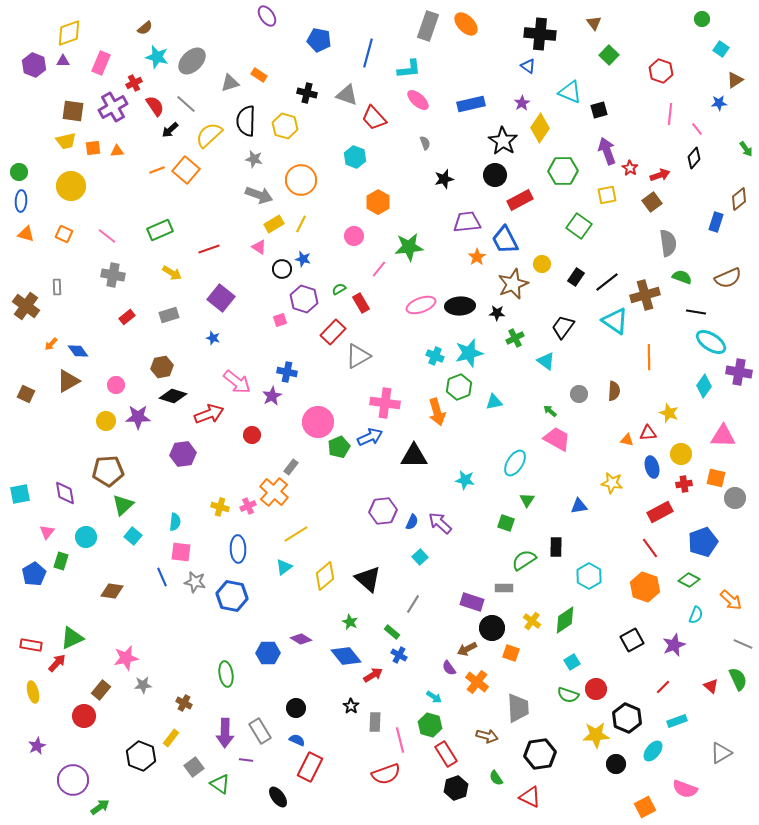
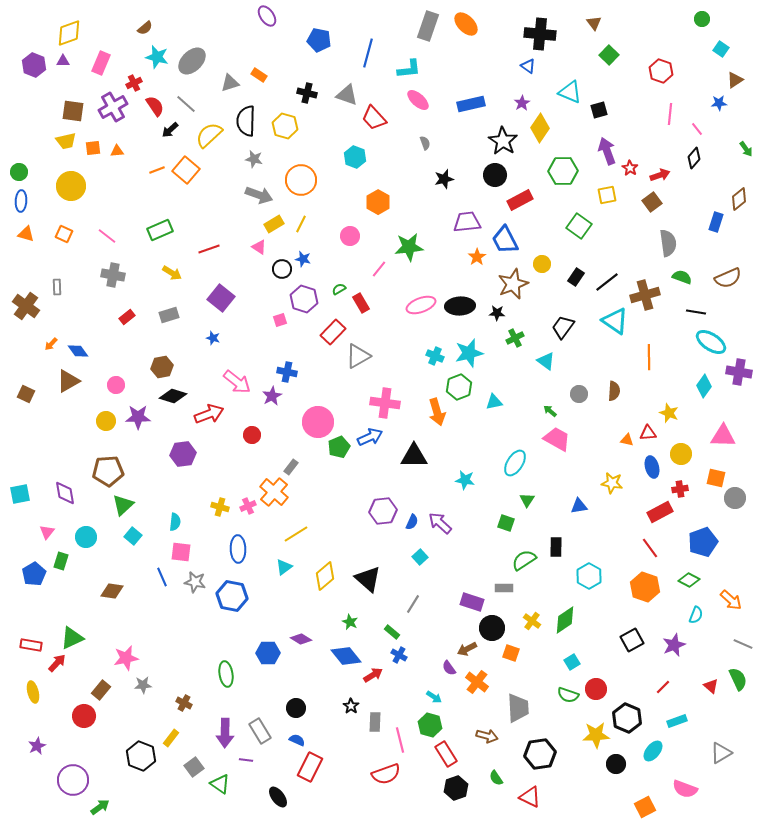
pink circle at (354, 236): moved 4 px left
red cross at (684, 484): moved 4 px left, 5 px down
